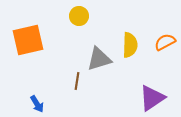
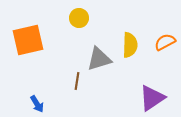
yellow circle: moved 2 px down
